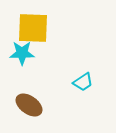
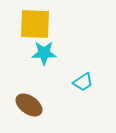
yellow square: moved 2 px right, 4 px up
cyan star: moved 22 px right
